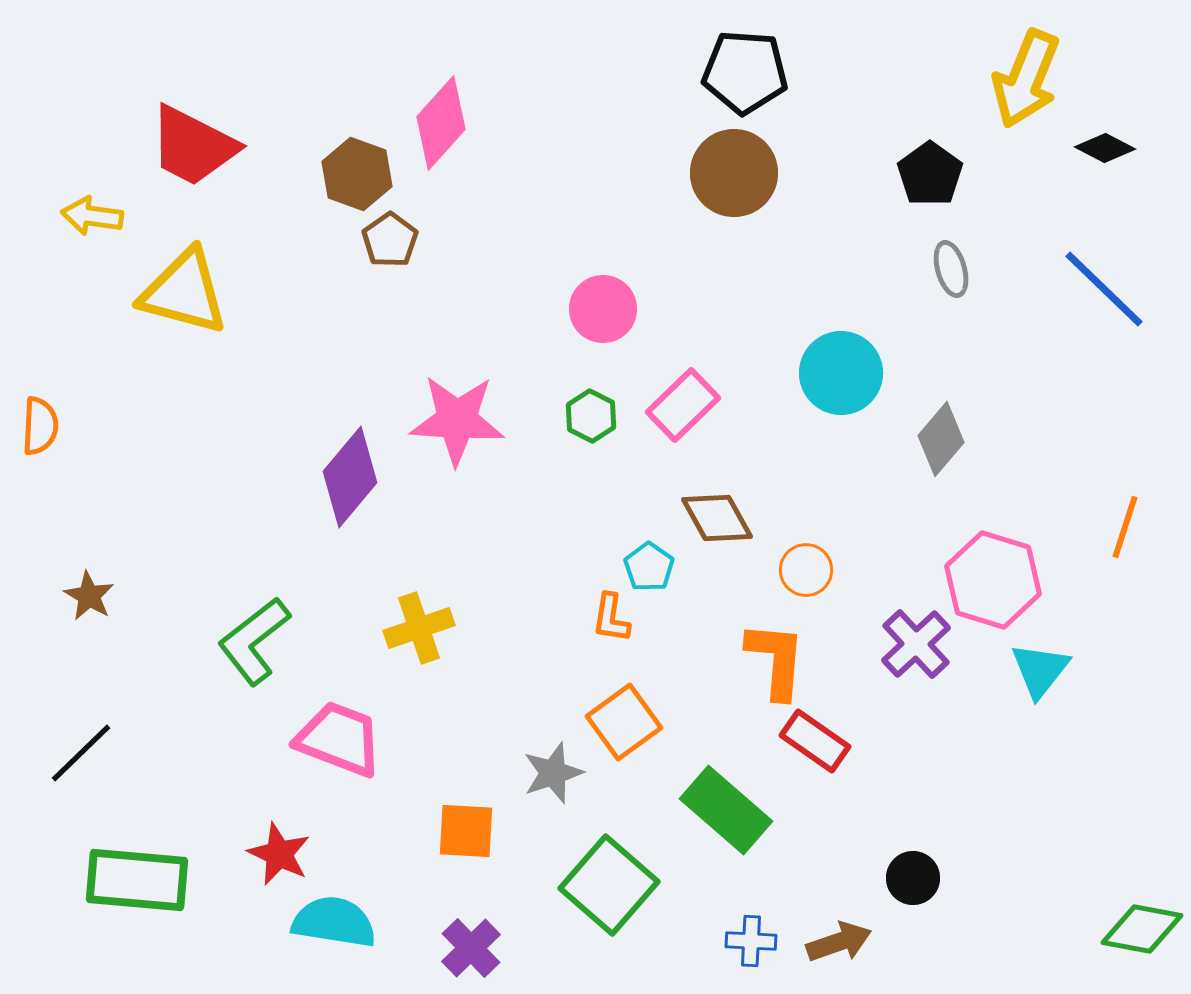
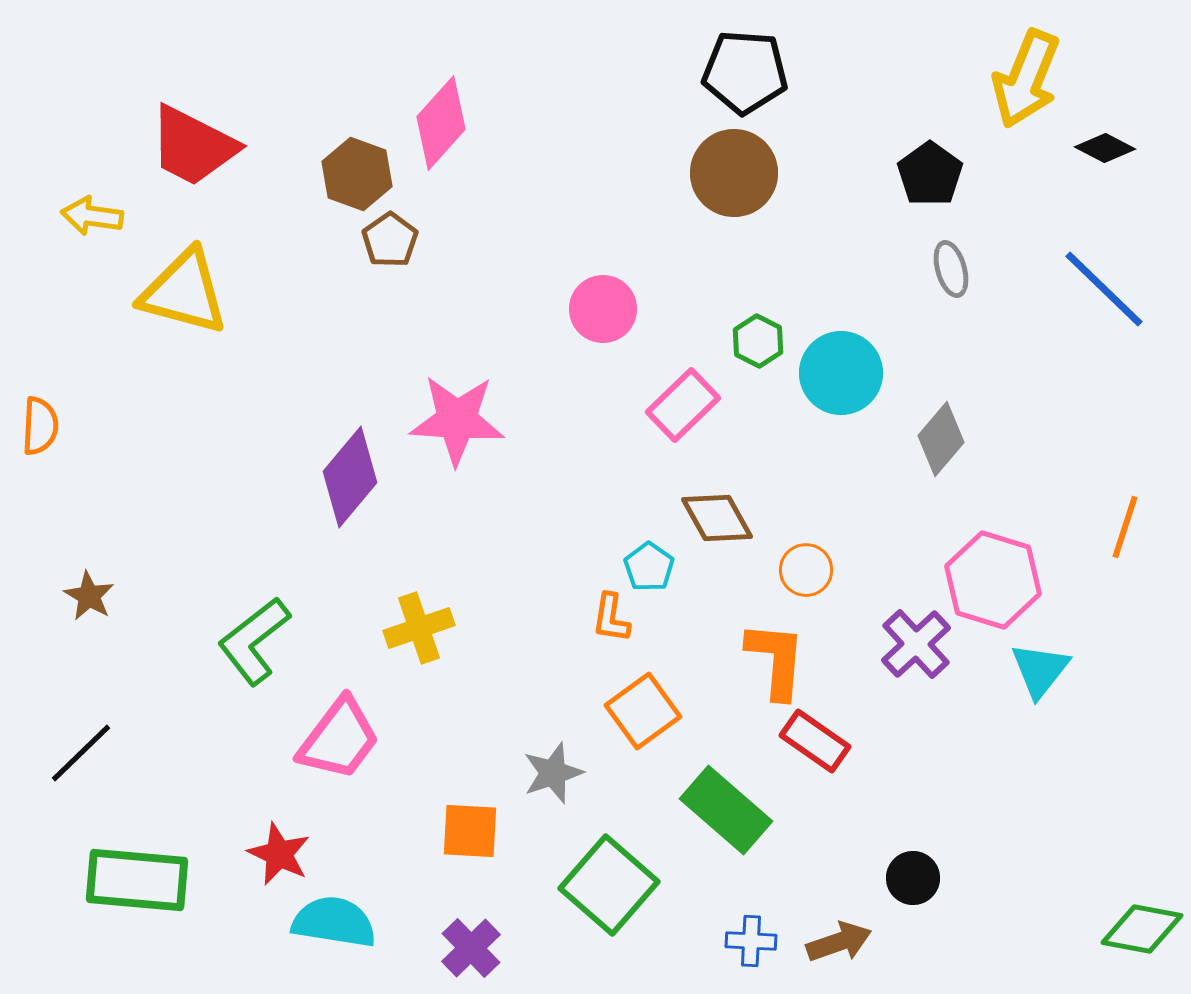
green hexagon at (591, 416): moved 167 px right, 75 px up
orange square at (624, 722): moved 19 px right, 11 px up
pink trapezoid at (339, 739): rotated 106 degrees clockwise
orange square at (466, 831): moved 4 px right
